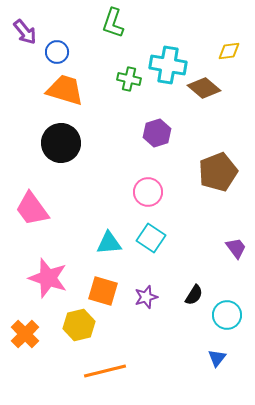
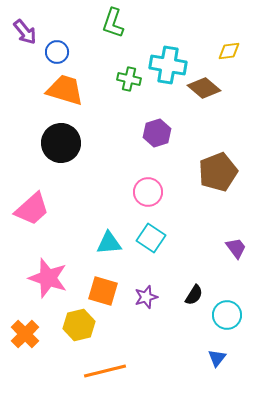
pink trapezoid: rotated 96 degrees counterclockwise
